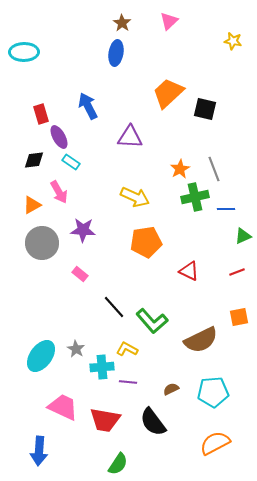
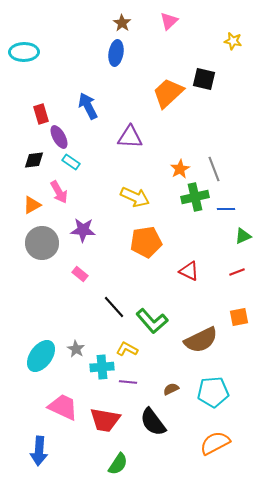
black square at (205, 109): moved 1 px left, 30 px up
